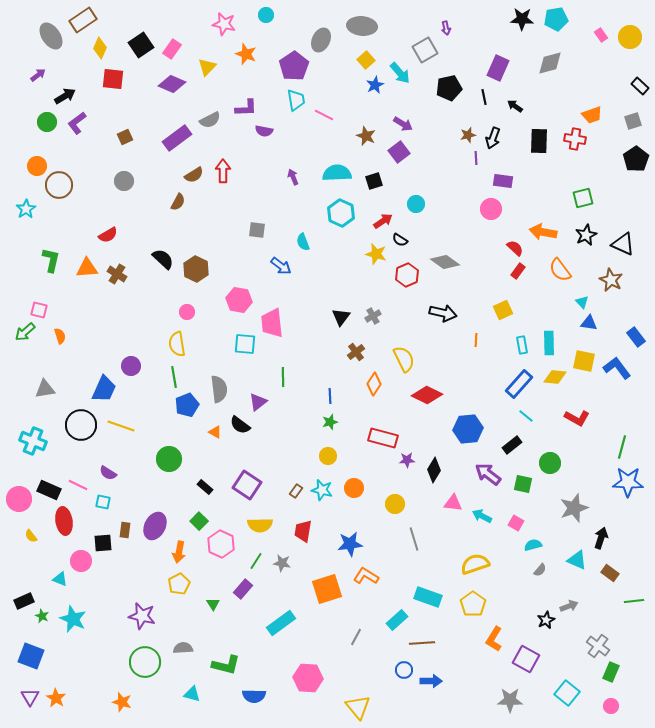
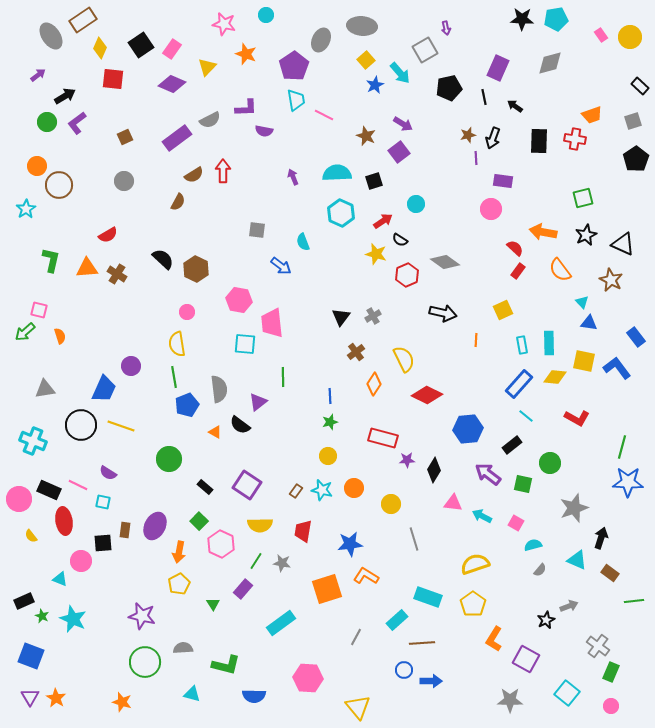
yellow circle at (395, 504): moved 4 px left
